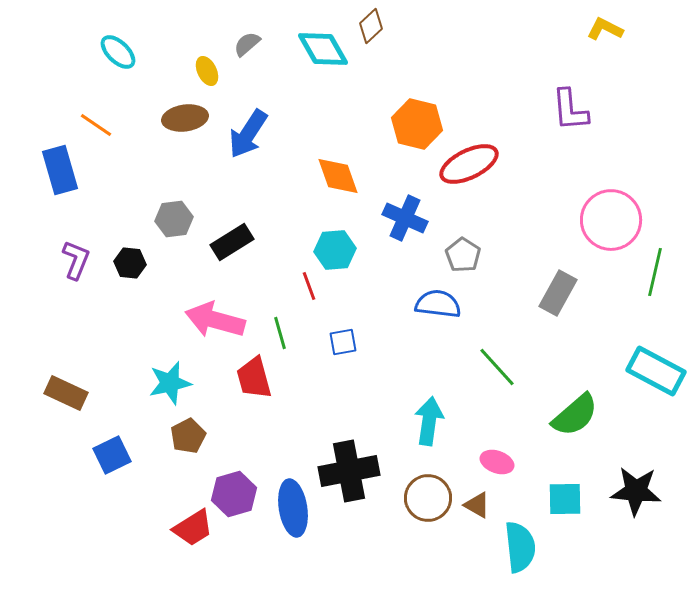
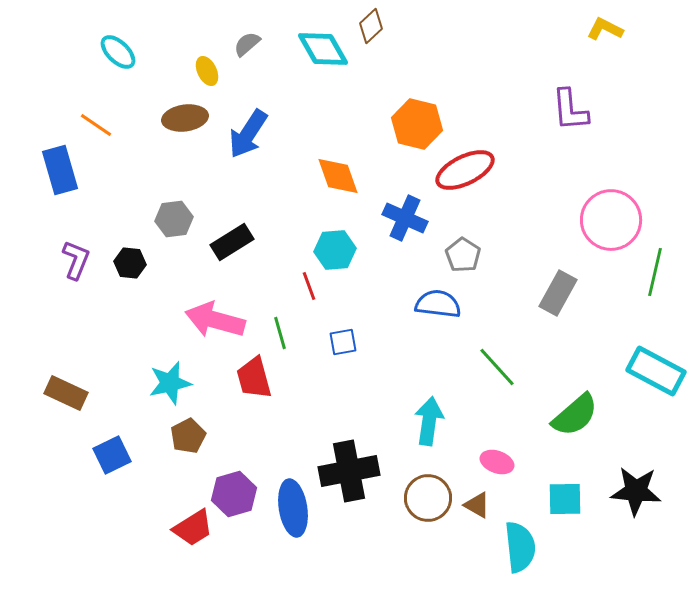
red ellipse at (469, 164): moved 4 px left, 6 px down
